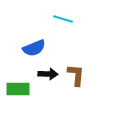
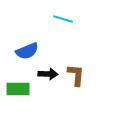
blue semicircle: moved 7 px left, 3 px down
